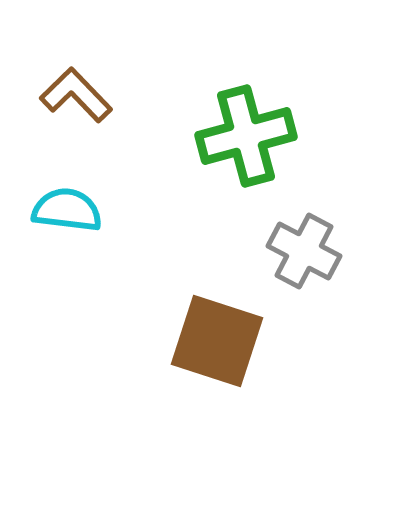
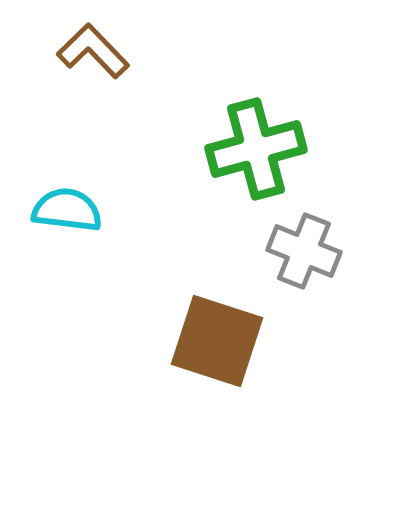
brown L-shape: moved 17 px right, 44 px up
green cross: moved 10 px right, 13 px down
gray cross: rotated 6 degrees counterclockwise
